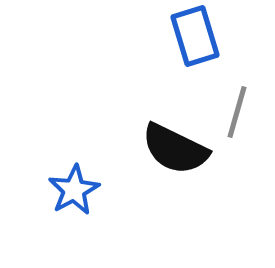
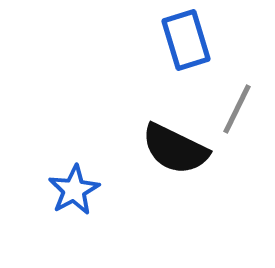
blue rectangle: moved 9 px left, 4 px down
gray line: moved 3 px up; rotated 10 degrees clockwise
